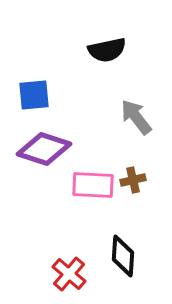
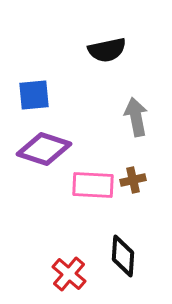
gray arrow: rotated 27 degrees clockwise
